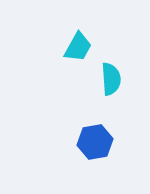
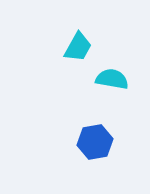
cyan semicircle: moved 1 px right; rotated 76 degrees counterclockwise
